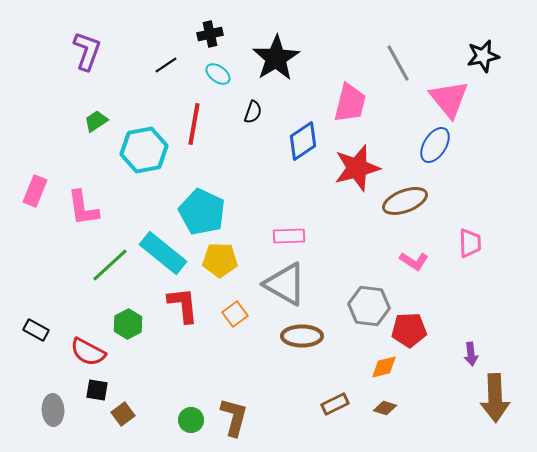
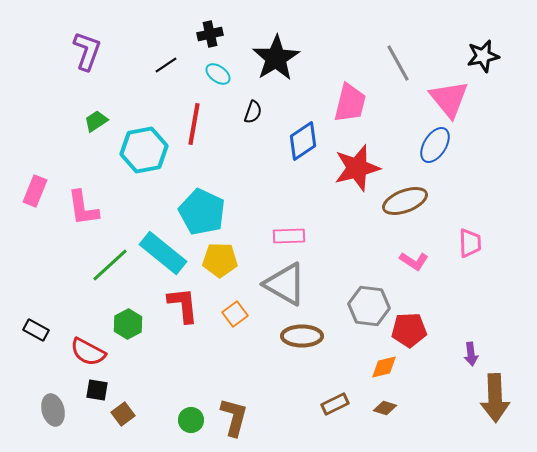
gray ellipse at (53, 410): rotated 12 degrees counterclockwise
